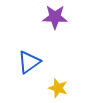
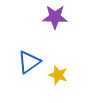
yellow star: moved 13 px up
